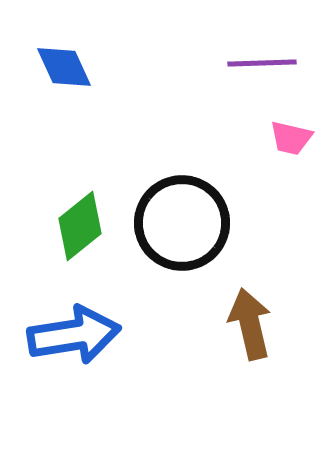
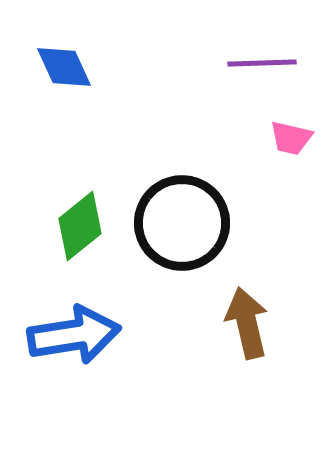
brown arrow: moved 3 px left, 1 px up
